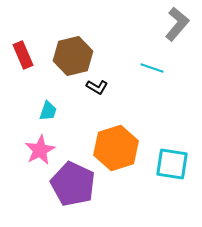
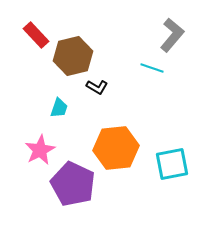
gray L-shape: moved 5 px left, 11 px down
red rectangle: moved 13 px right, 20 px up; rotated 20 degrees counterclockwise
cyan trapezoid: moved 11 px right, 3 px up
orange hexagon: rotated 12 degrees clockwise
cyan square: rotated 20 degrees counterclockwise
